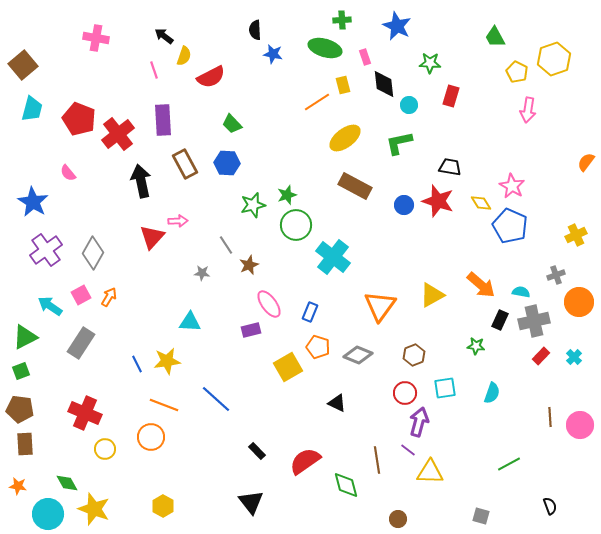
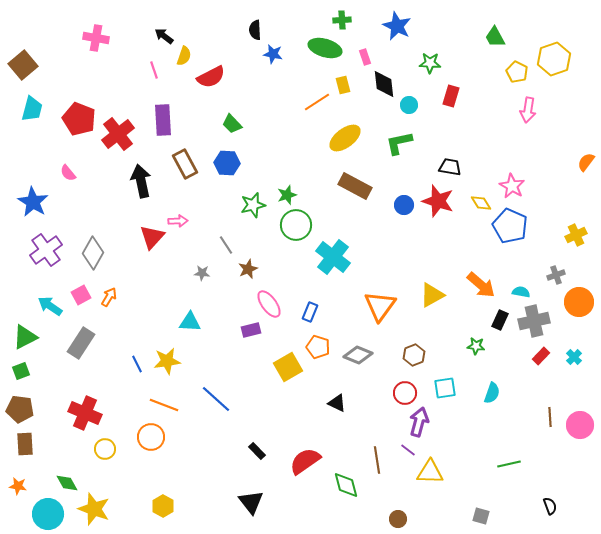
brown star at (249, 265): moved 1 px left, 4 px down
green line at (509, 464): rotated 15 degrees clockwise
